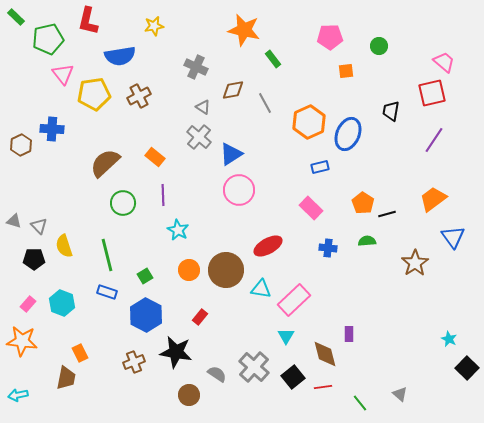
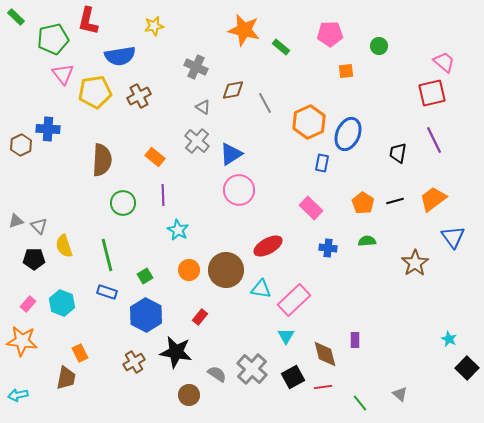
pink pentagon at (330, 37): moved 3 px up
green pentagon at (48, 39): moved 5 px right
green rectangle at (273, 59): moved 8 px right, 12 px up; rotated 12 degrees counterclockwise
yellow pentagon at (94, 94): moved 1 px right, 2 px up
black trapezoid at (391, 111): moved 7 px right, 42 px down
blue cross at (52, 129): moved 4 px left
gray cross at (199, 137): moved 2 px left, 4 px down
purple line at (434, 140): rotated 60 degrees counterclockwise
brown semicircle at (105, 163): moved 3 px left, 3 px up; rotated 136 degrees clockwise
blue rectangle at (320, 167): moved 2 px right, 4 px up; rotated 66 degrees counterclockwise
black line at (387, 214): moved 8 px right, 13 px up
gray triangle at (14, 221): moved 2 px right; rotated 35 degrees counterclockwise
purple rectangle at (349, 334): moved 6 px right, 6 px down
brown cross at (134, 362): rotated 10 degrees counterclockwise
gray cross at (254, 367): moved 2 px left, 2 px down
black square at (293, 377): rotated 10 degrees clockwise
